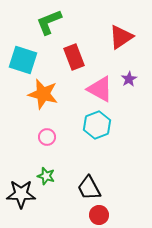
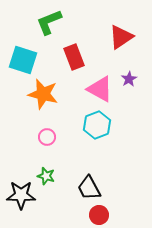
black star: moved 1 px down
